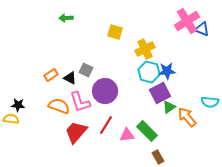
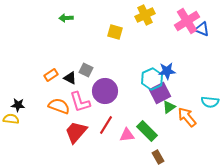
yellow cross: moved 34 px up
cyan hexagon: moved 3 px right, 7 px down; rotated 20 degrees clockwise
